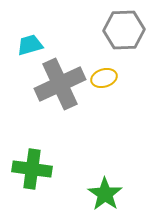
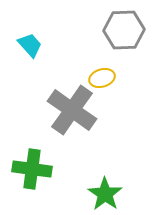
cyan trapezoid: rotated 64 degrees clockwise
yellow ellipse: moved 2 px left
gray cross: moved 12 px right, 26 px down; rotated 30 degrees counterclockwise
